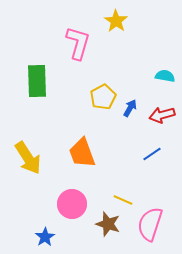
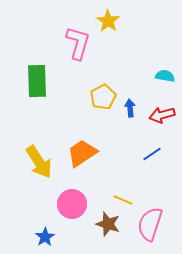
yellow star: moved 8 px left
blue arrow: rotated 36 degrees counterclockwise
orange trapezoid: rotated 76 degrees clockwise
yellow arrow: moved 11 px right, 4 px down
